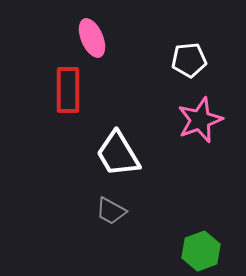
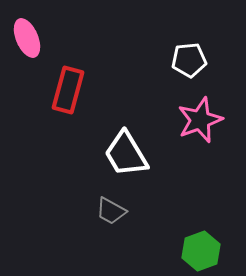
pink ellipse: moved 65 px left
red rectangle: rotated 15 degrees clockwise
white trapezoid: moved 8 px right
